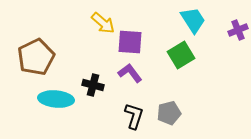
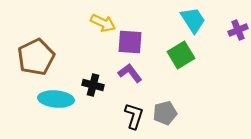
yellow arrow: rotated 15 degrees counterclockwise
gray pentagon: moved 4 px left
